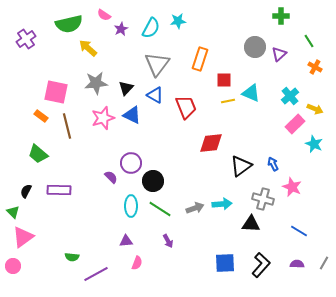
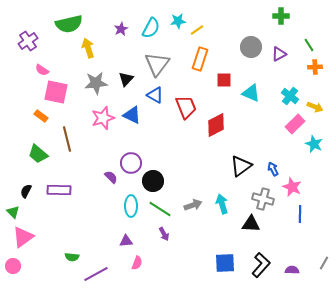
pink semicircle at (104, 15): moved 62 px left, 55 px down
purple cross at (26, 39): moved 2 px right, 2 px down
green line at (309, 41): moved 4 px down
gray circle at (255, 47): moved 4 px left
yellow arrow at (88, 48): rotated 30 degrees clockwise
purple triangle at (279, 54): rotated 14 degrees clockwise
orange cross at (315, 67): rotated 32 degrees counterclockwise
black triangle at (126, 88): moved 9 px up
cyan cross at (290, 96): rotated 12 degrees counterclockwise
yellow line at (228, 101): moved 31 px left, 71 px up; rotated 24 degrees counterclockwise
yellow arrow at (315, 109): moved 2 px up
brown line at (67, 126): moved 13 px down
red diamond at (211, 143): moved 5 px right, 18 px up; rotated 20 degrees counterclockwise
blue arrow at (273, 164): moved 5 px down
cyan arrow at (222, 204): rotated 102 degrees counterclockwise
gray arrow at (195, 208): moved 2 px left, 3 px up
blue line at (299, 231): moved 1 px right, 17 px up; rotated 60 degrees clockwise
purple arrow at (168, 241): moved 4 px left, 7 px up
purple semicircle at (297, 264): moved 5 px left, 6 px down
